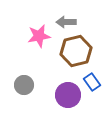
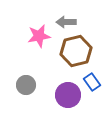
gray circle: moved 2 px right
